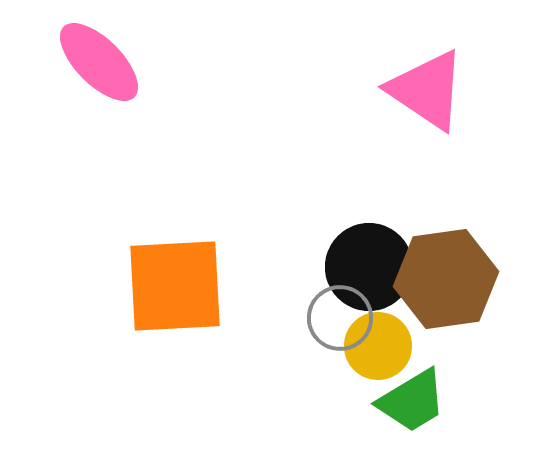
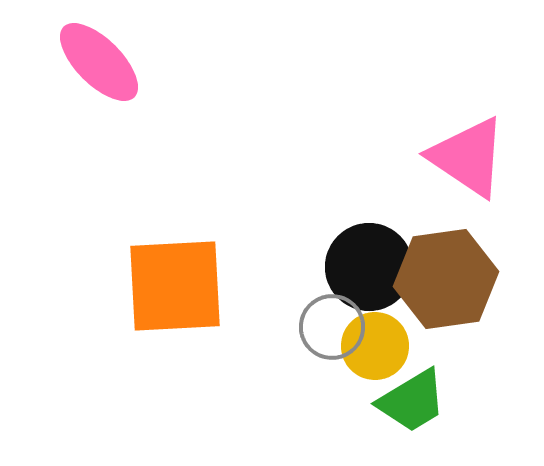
pink triangle: moved 41 px right, 67 px down
gray circle: moved 8 px left, 9 px down
yellow circle: moved 3 px left
